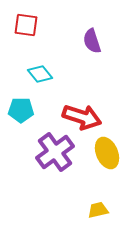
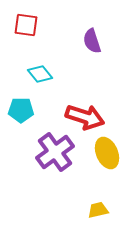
red arrow: moved 3 px right
